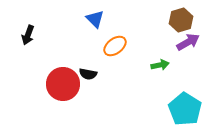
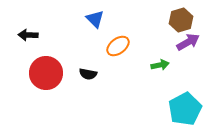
black arrow: rotated 72 degrees clockwise
orange ellipse: moved 3 px right
red circle: moved 17 px left, 11 px up
cyan pentagon: rotated 12 degrees clockwise
